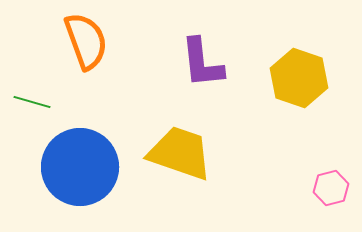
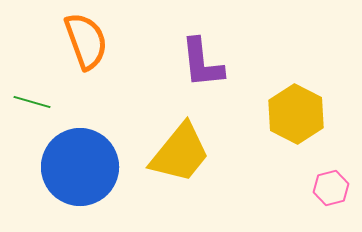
yellow hexagon: moved 3 px left, 36 px down; rotated 8 degrees clockwise
yellow trapezoid: rotated 110 degrees clockwise
